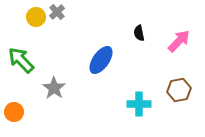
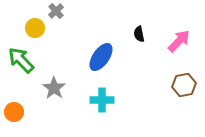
gray cross: moved 1 px left, 1 px up
yellow circle: moved 1 px left, 11 px down
black semicircle: moved 1 px down
blue ellipse: moved 3 px up
brown hexagon: moved 5 px right, 5 px up
cyan cross: moved 37 px left, 4 px up
